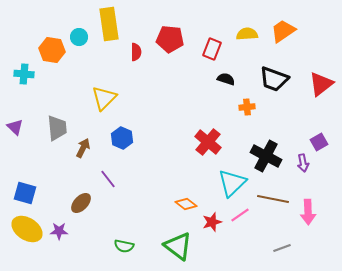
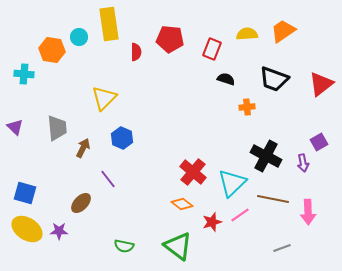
red cross: moved 15 px left, 30 px down
orange diamond: moved 4 px left
